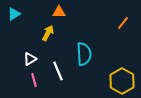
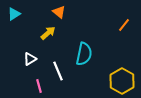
orange triangle: rotated 40 degrees clockwise
orange line: moved 1 px right, 2 px down
yellow arrow: rotated 21 degrees clockwise
cyan semicircle: rotated 15 degrees clockwise
pink line: moved 5 px right, 6 px down
